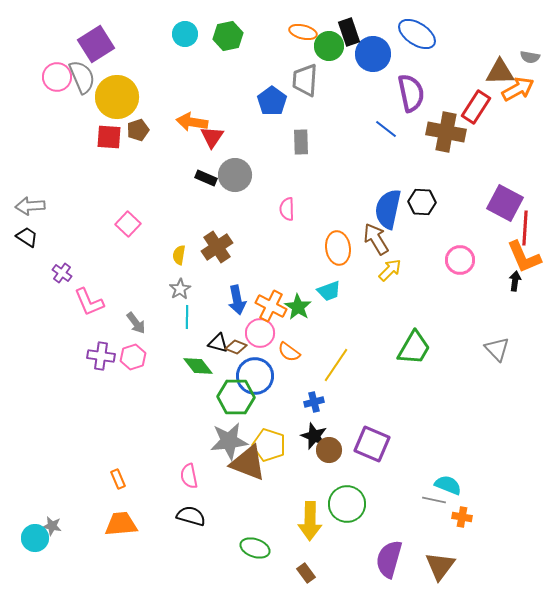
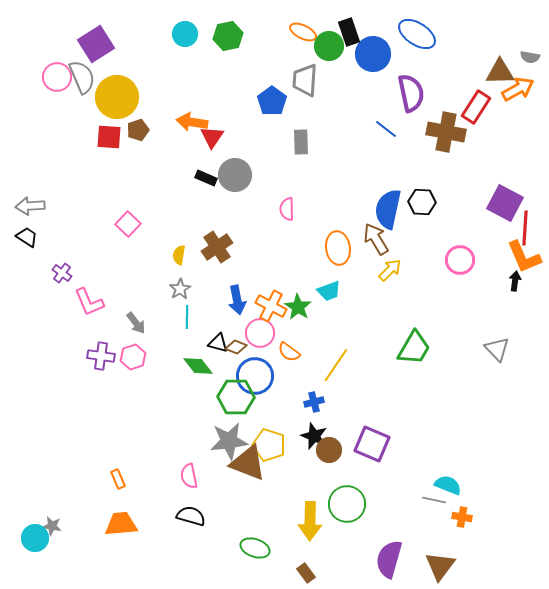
orange ellipse at (303, 32): rotated 12 degrees clockwise
